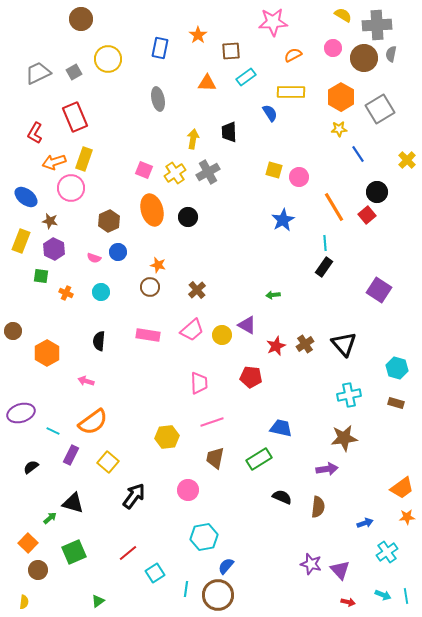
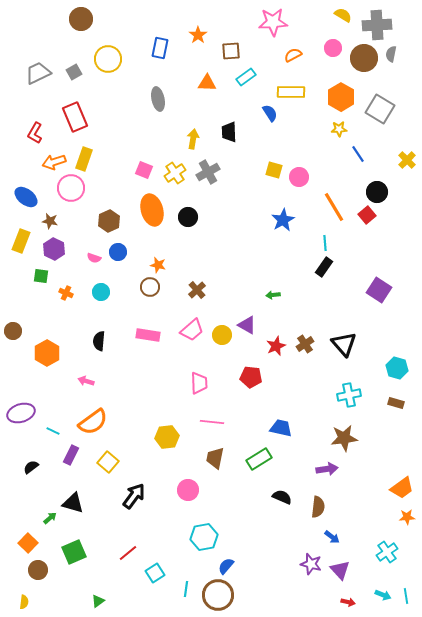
gray square at (380, 109): rotated 28 degrees counterclockwise
pink line at (212, 422): rotated 25 degrees clockwise
blue arrow at (365, 523): moved 33 px left, 14 px down; rotated 56 degrees clockwise
